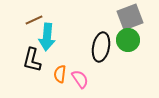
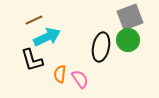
cyan arrow: rotated 120 degrees counterclockwise
black L-shape: rotated 30 degrees counterclockwise
